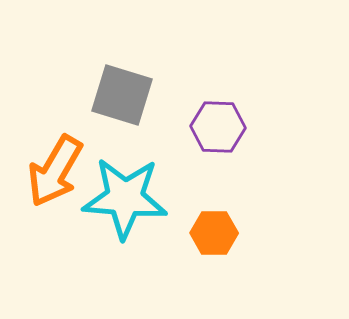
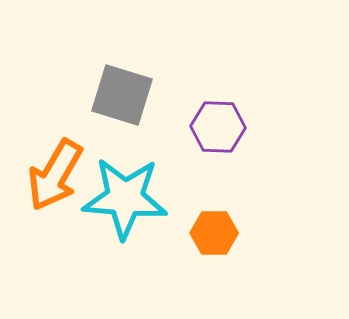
orange arrow: moved 4 px down
